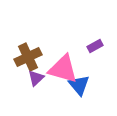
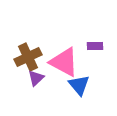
purple rectangle: rotated 28 degrees clockwise
pink triangle: moved 1 px right, 7 px up; rotated 12 degrees clockwise
